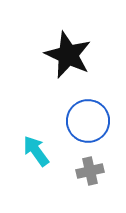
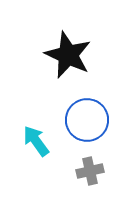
blue circle: moved 1 px left, 1 px up
cyan arrow: moved 10 px up
